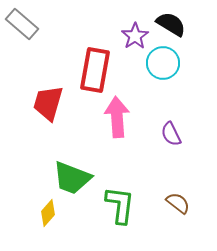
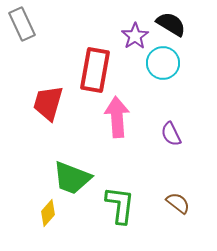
gray rectangle: rotated 24 degrees clockwise
